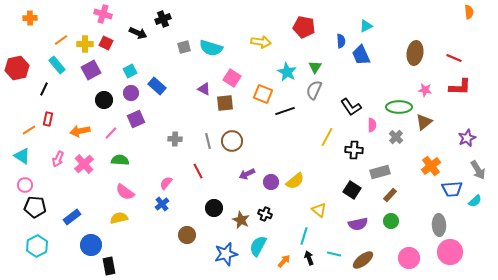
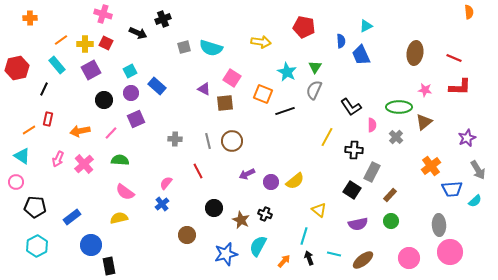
gray rectangle at (380, 172): moved 8 px left; rotated 48 degrees counterclockwise
pink circle at (25, 185): moved 9 px left, 3 px up
